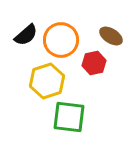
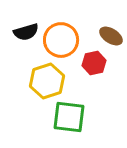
black semicircle: moved 3 px up; rotated 25 degrees clockwise
